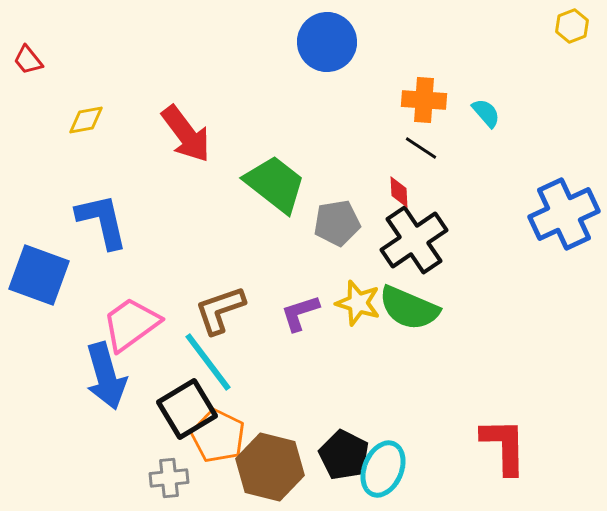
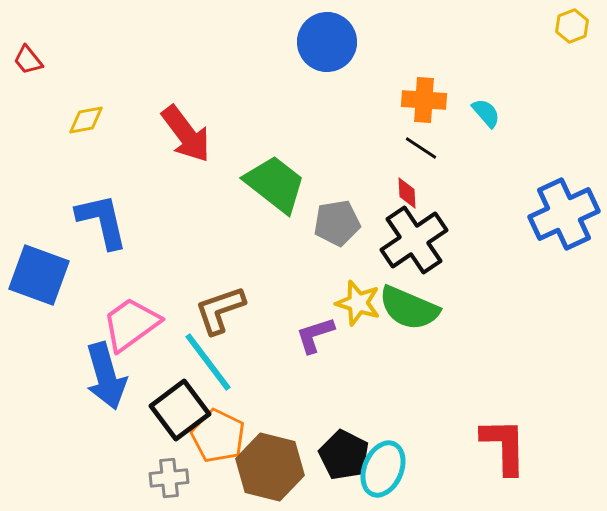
red diamond: moved 8 px right, 1 px down
purple L-shape: moved 15 px right, 22 px down
black square: moved 7 px left, 1 px down; rotated 6 degrees counterclockwise
